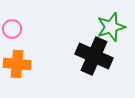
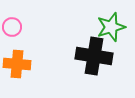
pink circle: moved 2 px up
black cross: rotated 15 degrees counterclockwise
